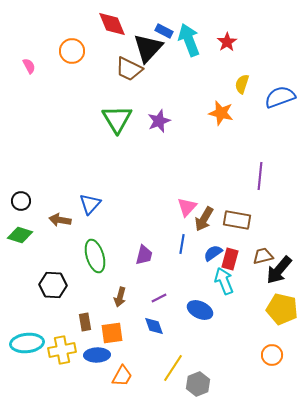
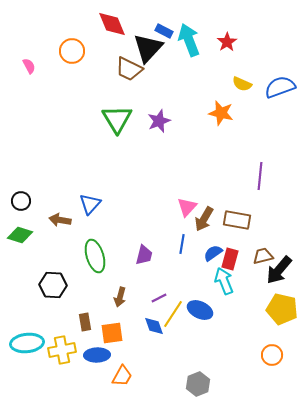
yellow semicircle at (242, 84): rotated 84 degrees counterclockwise
blue semicircle at (280, 97): moved 10 px up
yellow line at (173, 368): moved 54 px up
